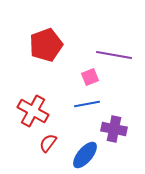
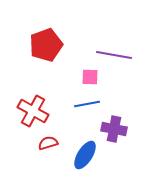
pink square: rotated 24 degrees clockwise
red semicircle: rotated 36 degrees clockwise
blue ellipse: rotated 8 degrees counterclockwise
